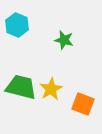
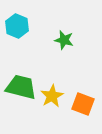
cyan hexagon: moved 1 px down
yellow star: moved 1 px right, 7 px down
